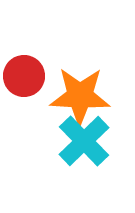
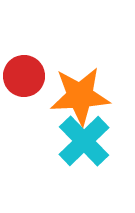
orange star: rotated 6 degrees counterclockwise
